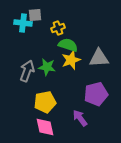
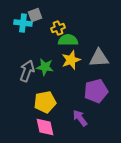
gray square: rotated 16 degrees counterclockwise
green semicircle: moved 5 px up; rotated 18 degrees counterclockwise
green star: moved 2 px left
purple pentagon: moved 3 px up
